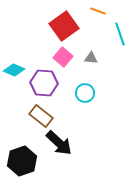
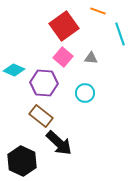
black hexagon: rotated 16 degrees counterclockwise
